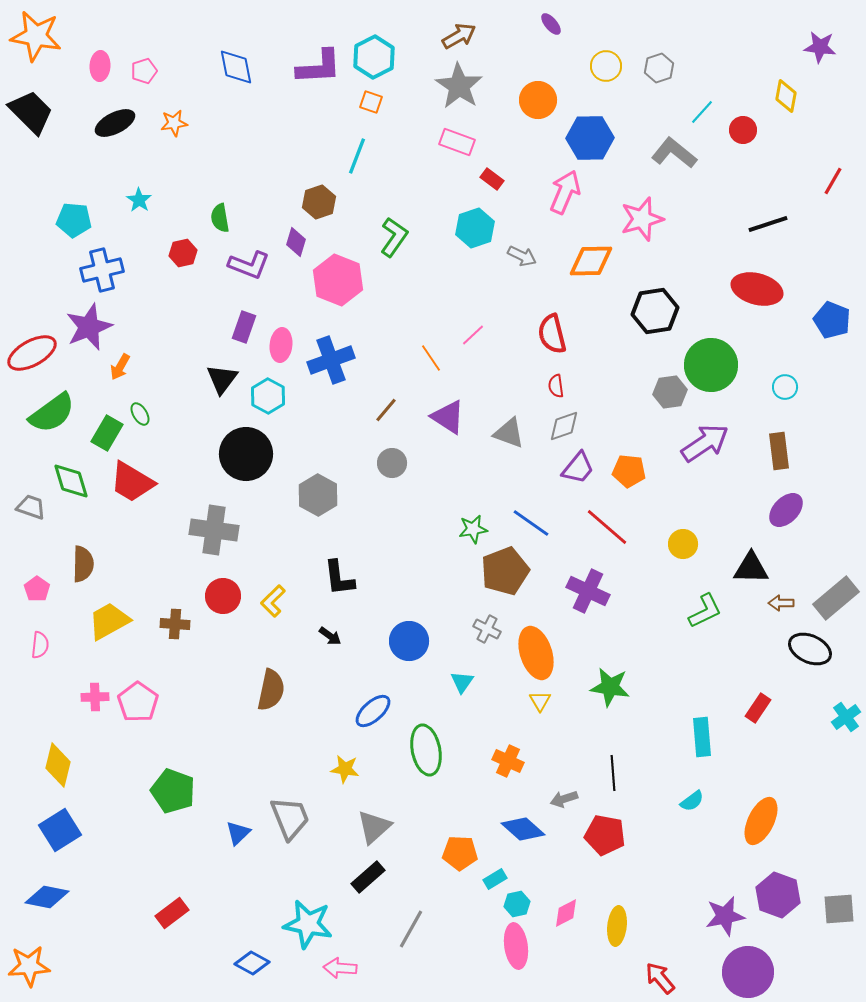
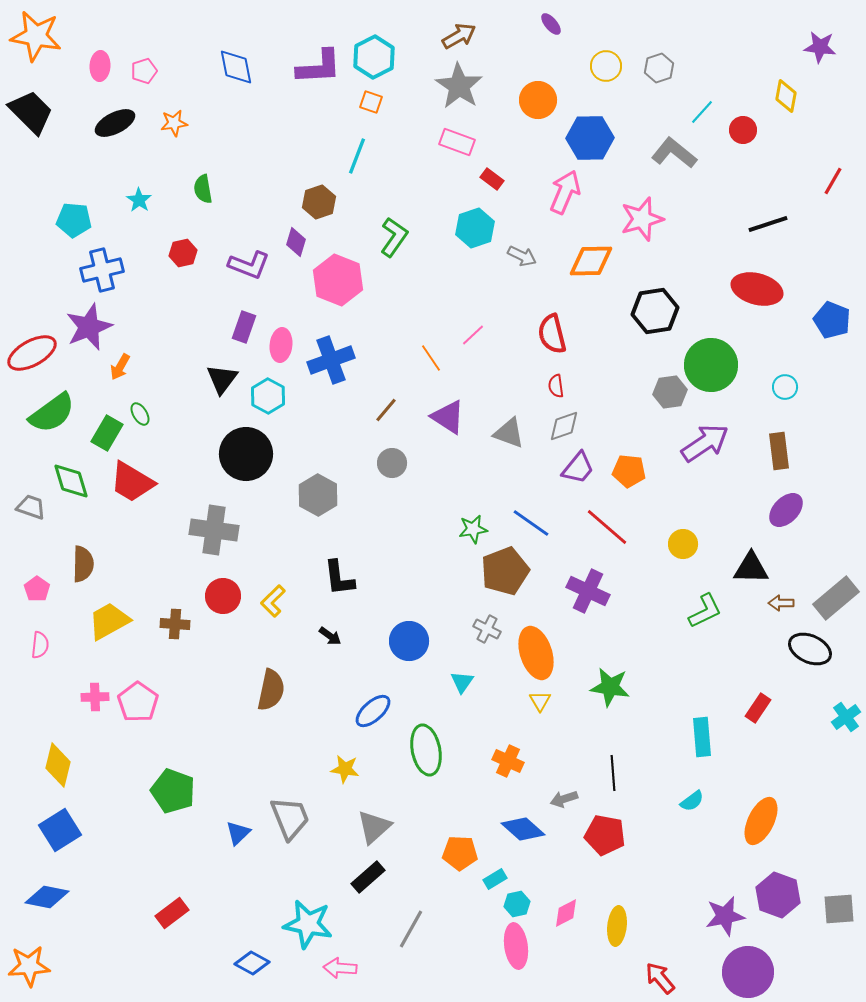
green semicircle at (220, 218): moved 17 px left, 29 px up
